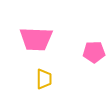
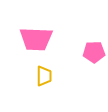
yellow trapezoid: moved 3 px up
